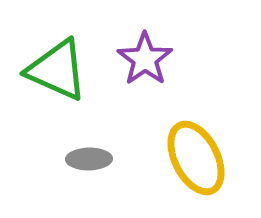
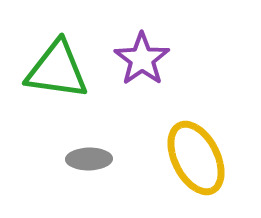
purple star: moved 3 px left
green triangle: rotated 16 degrees counterclockwise
